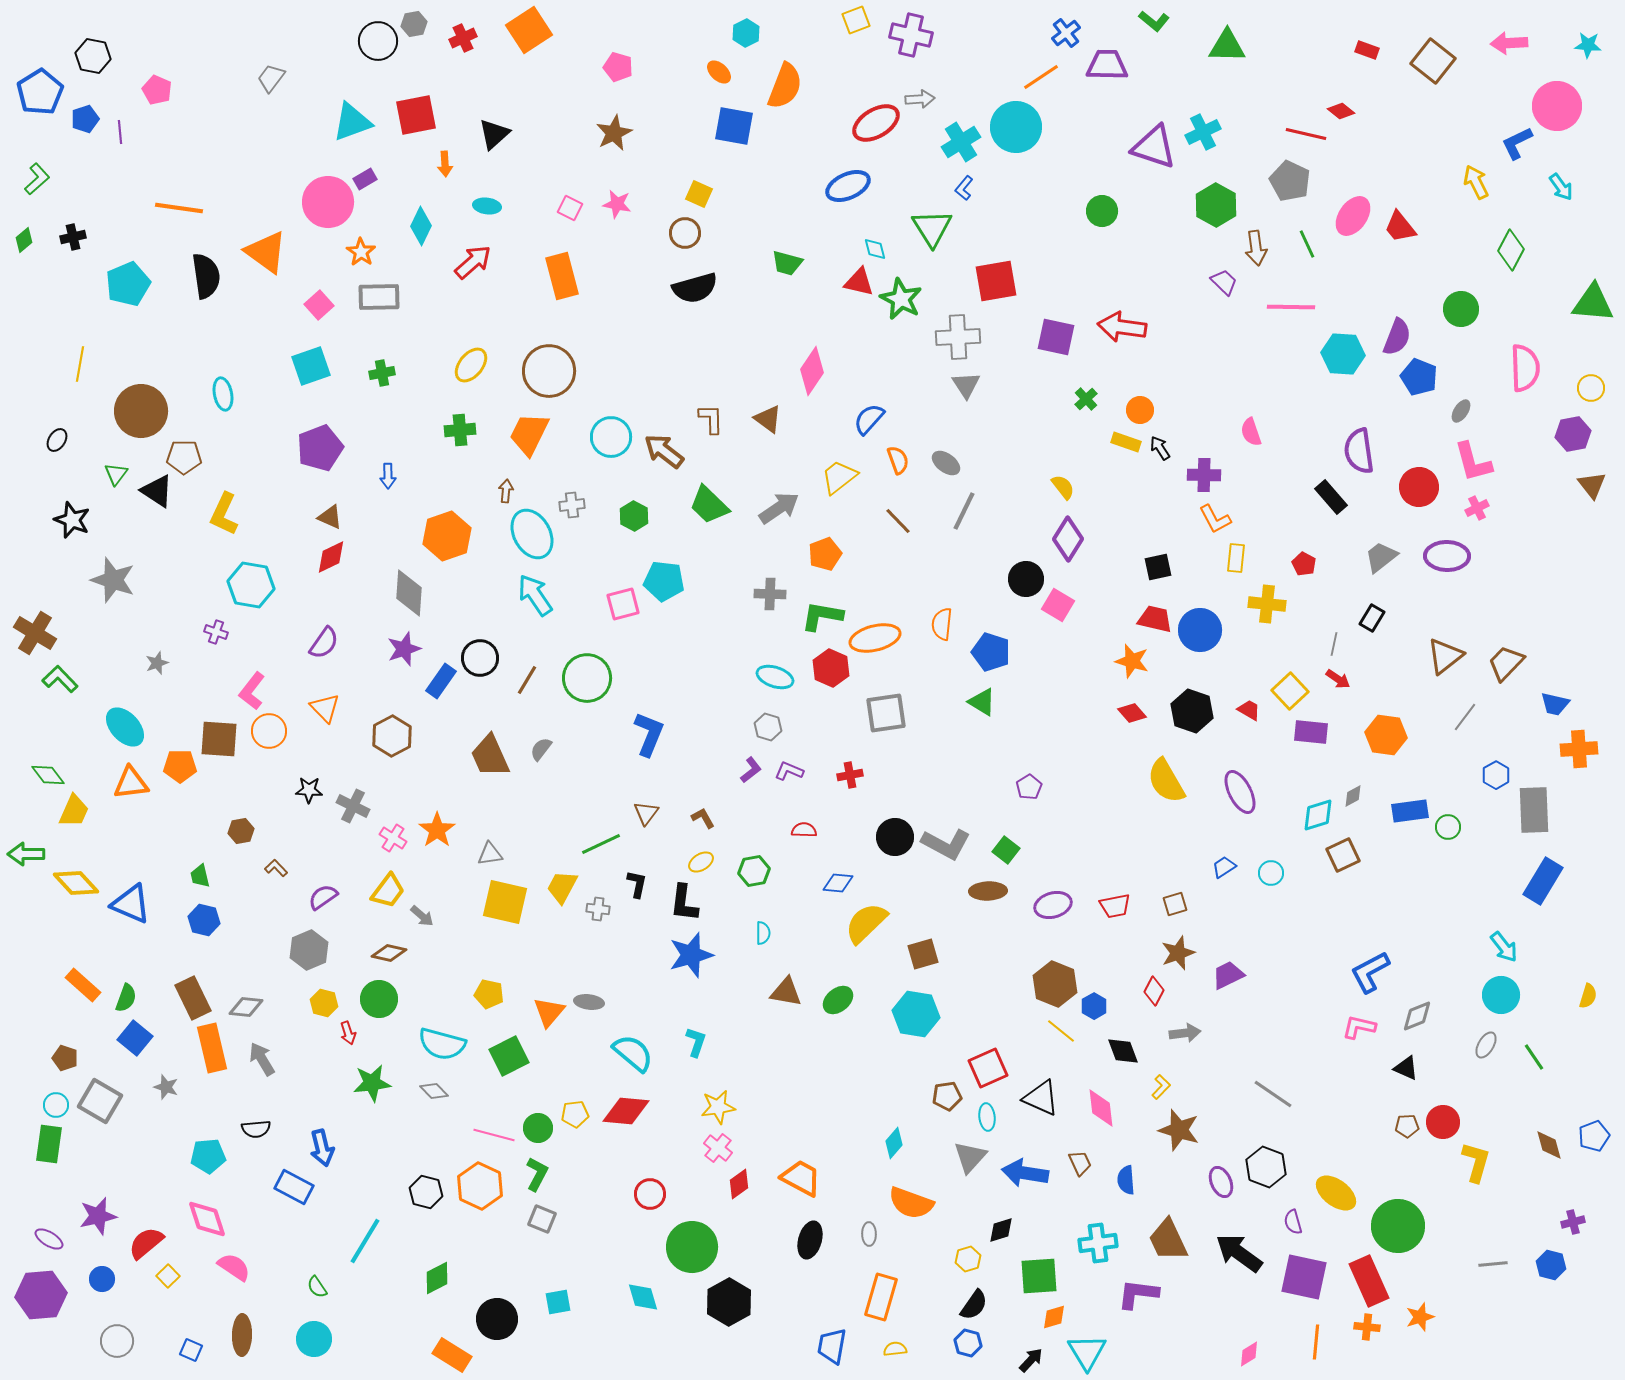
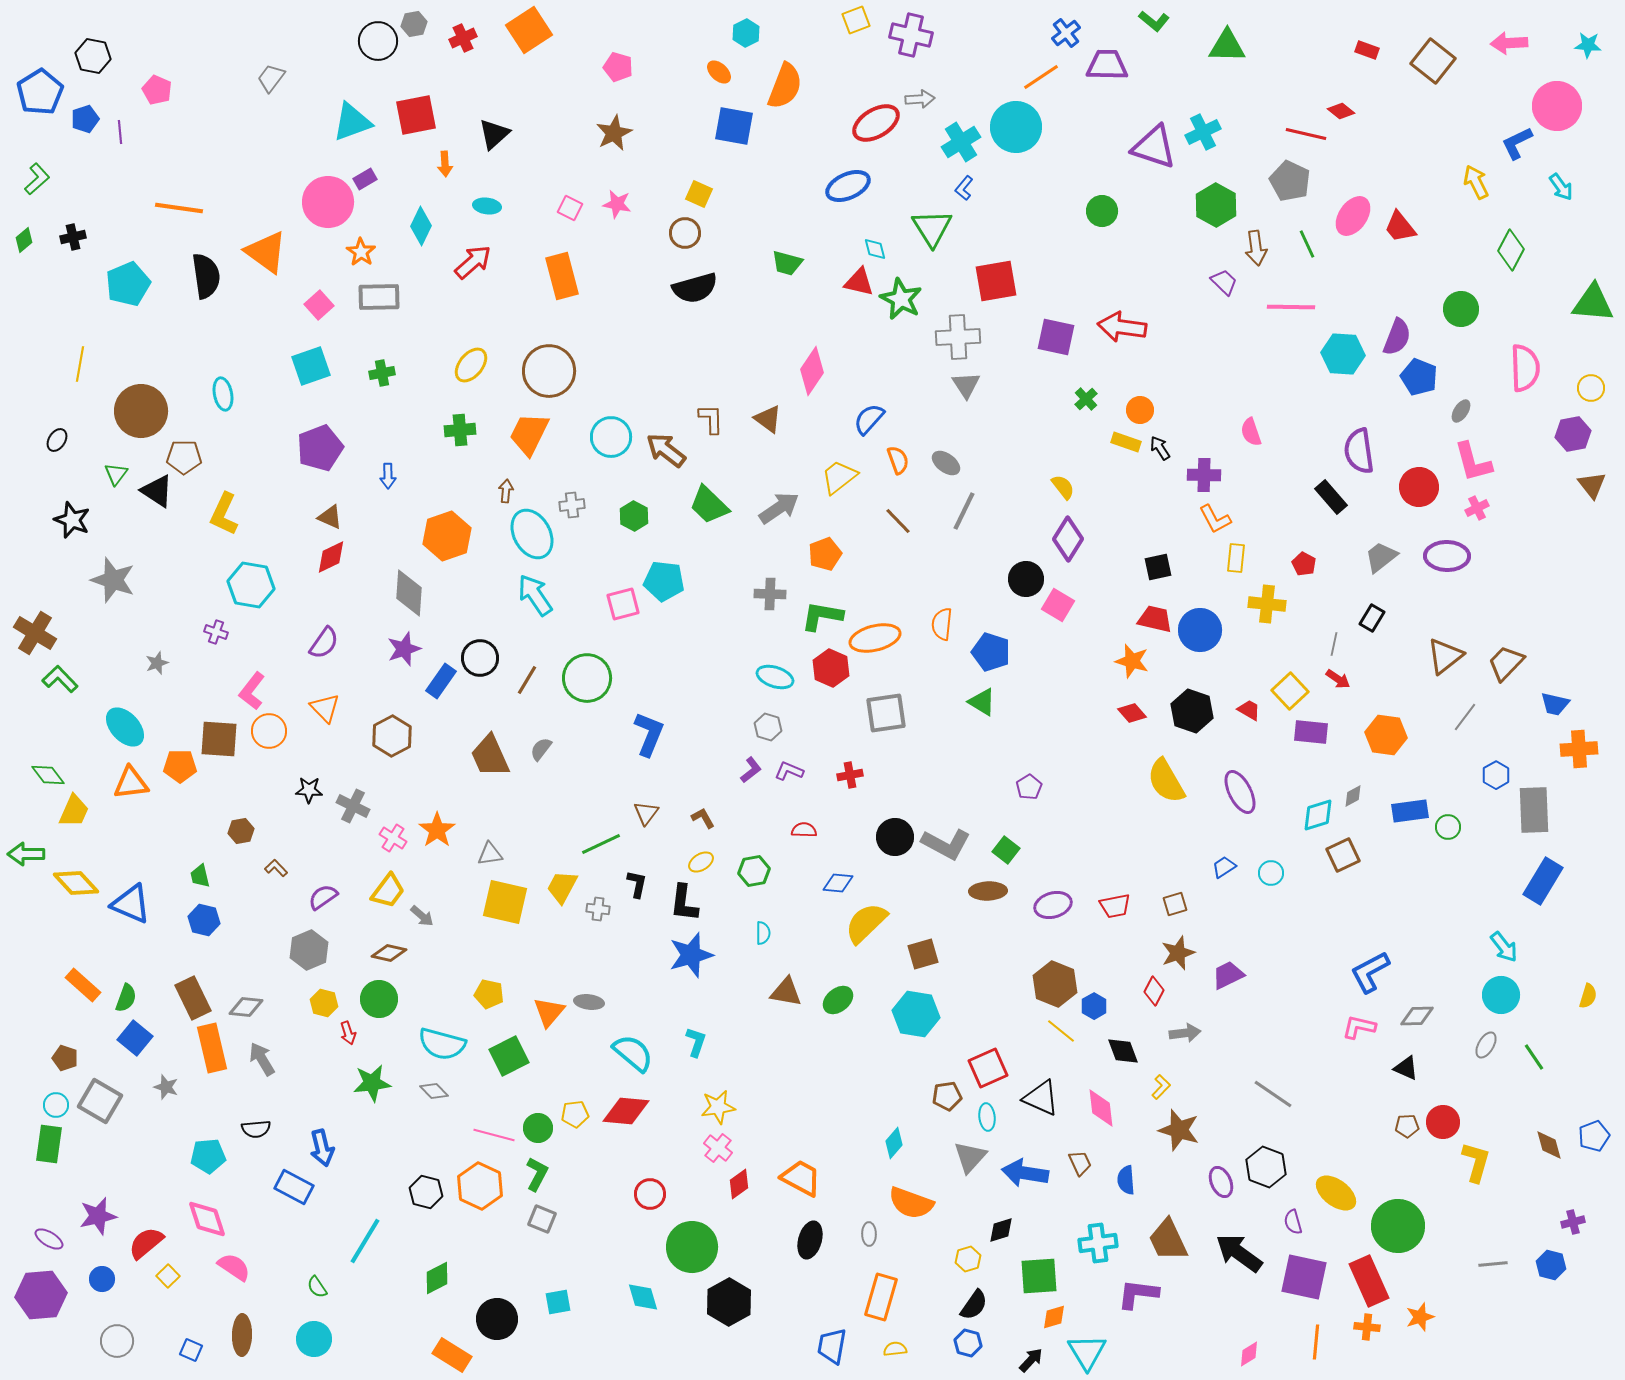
brown arrow at (664, 451): moved 2 px right, 1 px up
gray diamond at (1417, 1016): rotated 20 degrees clockwise
